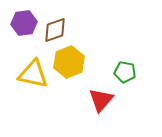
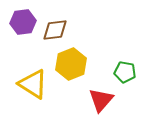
purple hexagon: moved 1 px left, 1 px up
brown diamond: rotated 12 degrees clockwise
yellow hexagon: moved 2 px right, 2 px down
yellow triangle: moved 10 px down; rotated 20 degrees clockwise
